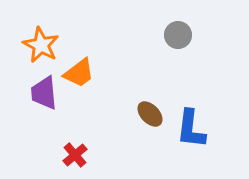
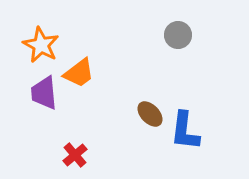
blue L-shape: moved 6 px left, 2 px down
